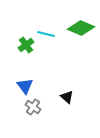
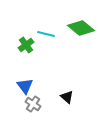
green diamond: rotated 16 degrees clockwise
gray cross: moved 3 px up
